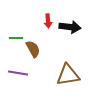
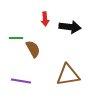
red arrow: moved 3 px left, 2 px up
purple line: moved 3 px right, 8 px down
